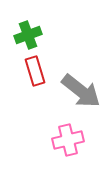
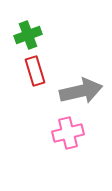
gray arrow: rotated 51 degrees counterclockwise
pink cross: moved 7 px up
